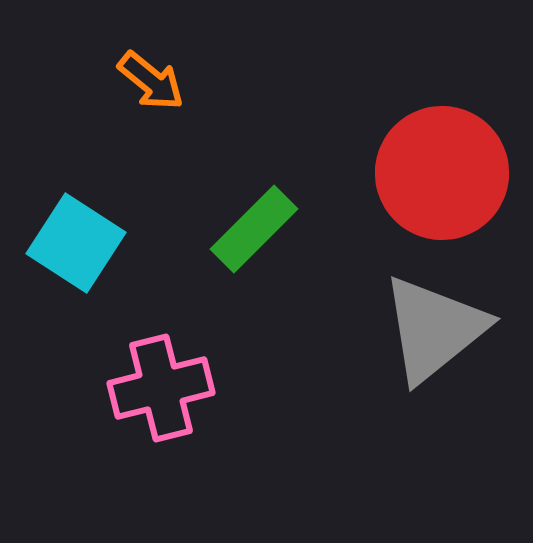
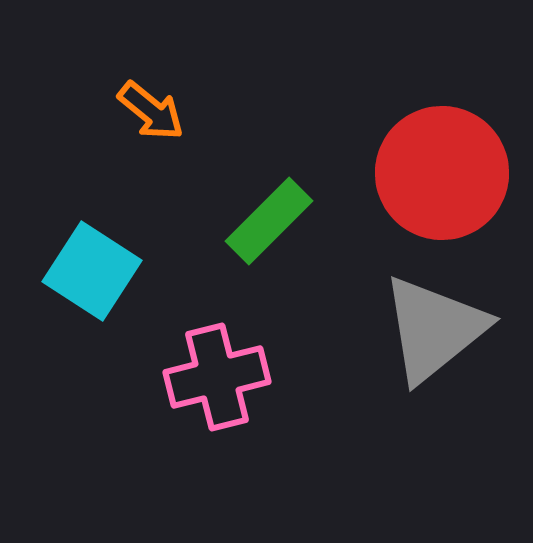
orange arrow: moved 30 px down
green rectangle: moved 15 px right, 8 px up
cyan square: moved 16 px right, 28 px down
pink cross: moved 56 px right, 11 px up
